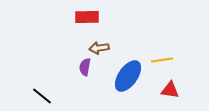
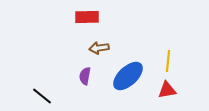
yellow line: moved 6 px right, 1 px down; rotated 75 degrees counterclockwise
purple semicircle: moved 9 px down
blue ellipse: rotated 12 degrees clockwise
red triangle: moved 3 px left; rotated 18 degrees counterclockwise
